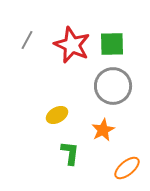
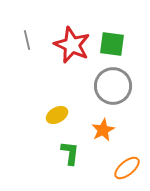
gray line: rotated 42 degrees counterclockwise
green square: rotated 8 degrees clockwise
